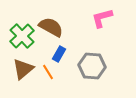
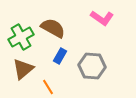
pink L-shape: rotated 130 degrees counterclockwise
brown semicircle: moved 2 px right, 1 px down
green cross: moved 1 px left, 1 px down; rotated 15 degrees clockwise
blue rectangle: moved 1 px right, 2 px down
orange line: moved 15 px down
